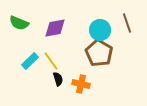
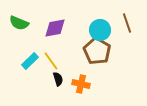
brown pentagon: moved 2 px left, 2 px up
